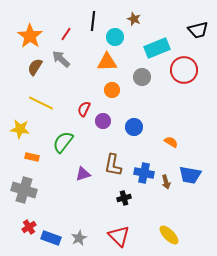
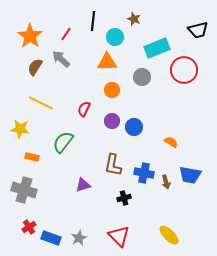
purple circle: moved 9 px right
purple triangle: moved 11 px down
